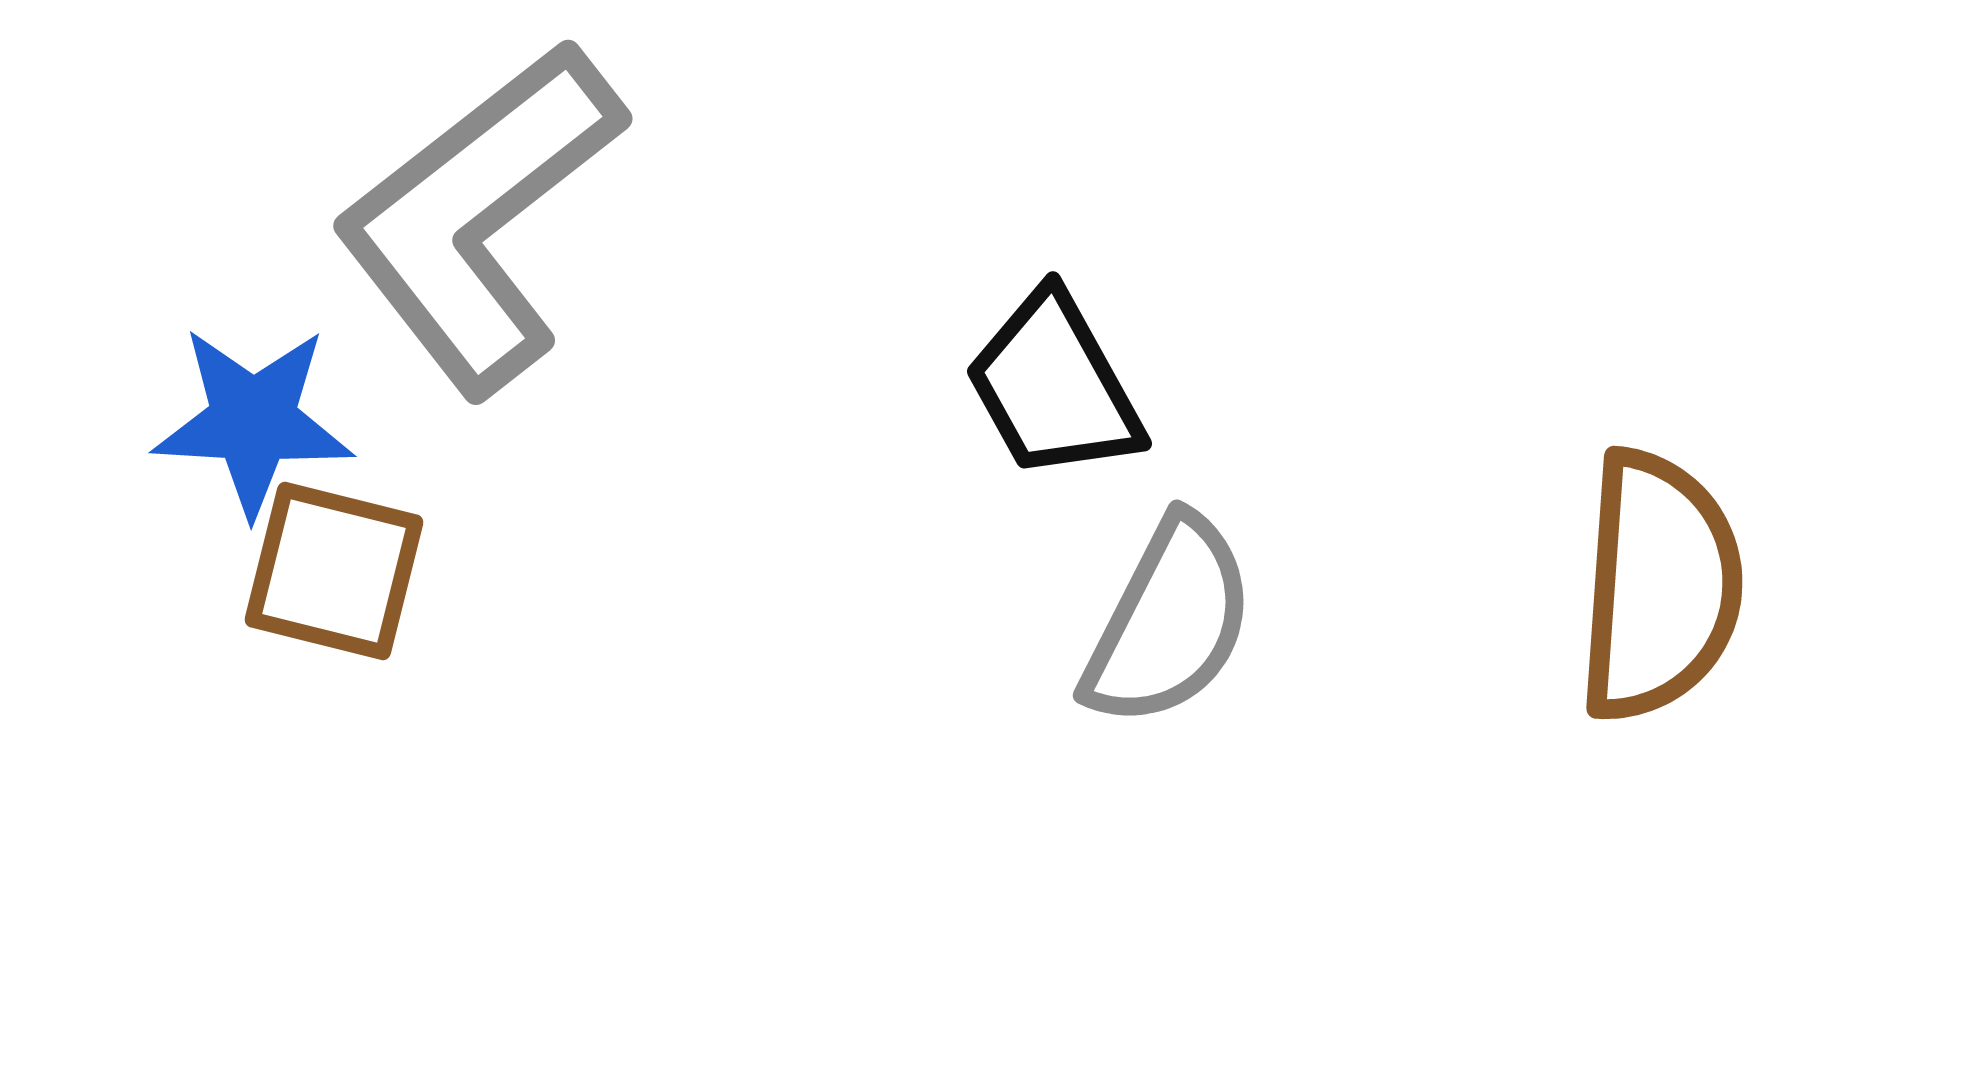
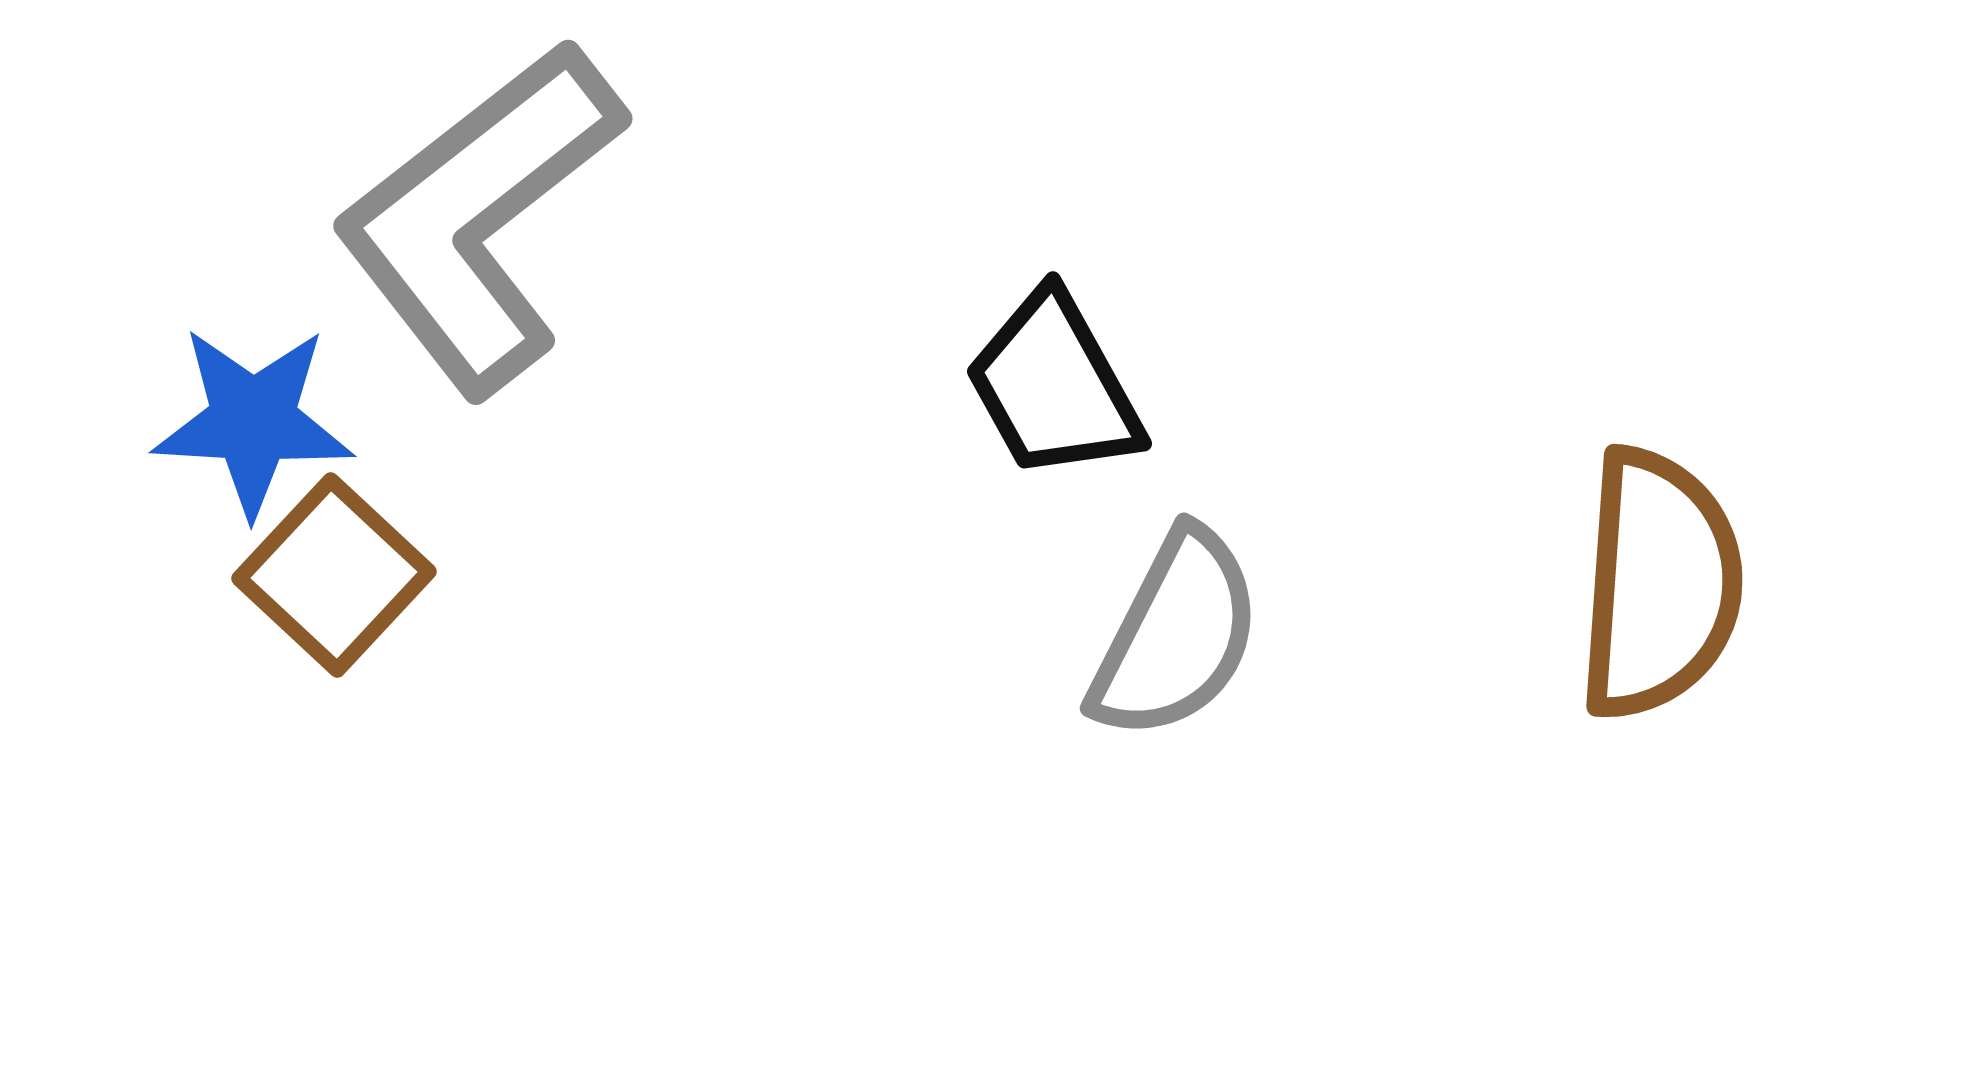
brown square: moved 4 px down; rotated 29 degrees clockwise
brown semicircle: moved 2 px up
gray semicircle: moved 7 px right, 13 px down
